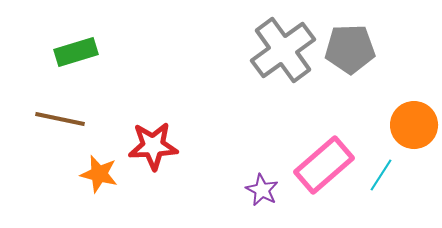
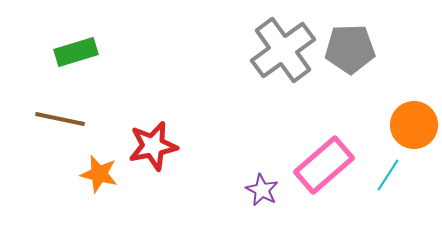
red star: rotated 9 degrees counterclockwise
cyan line: moved 7 px right
